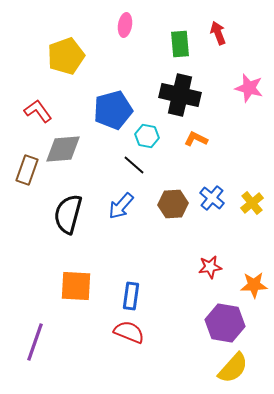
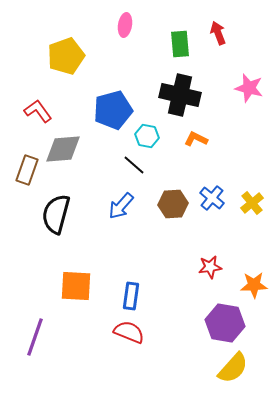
black semicircle: moved 12 px left
purple line: moved 5 px up
